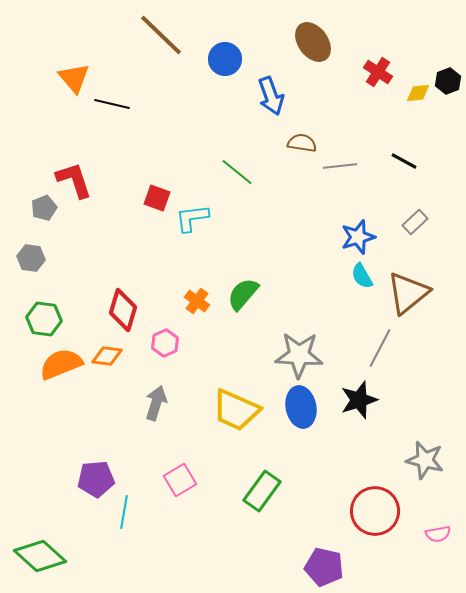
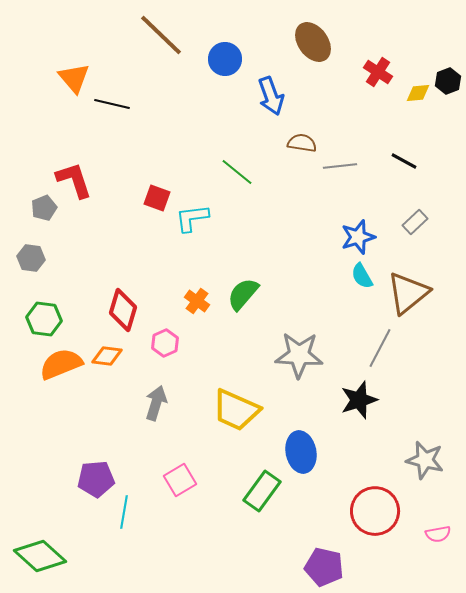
blue ellipse at (301, 407): moved 45 px down
